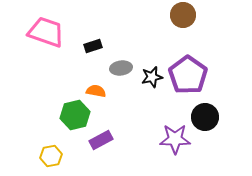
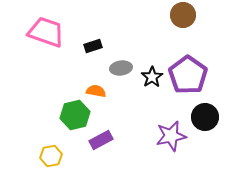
black star: rotated 20 degrees counterclockwise
purple star: moved 4 px left, 3 px up; rotated 12 degrees counterclockwise
